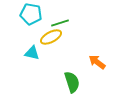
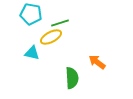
green semicircle: moved 4 px up; rotated 15 degrees clockwise
